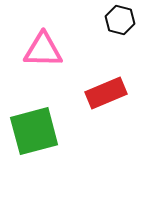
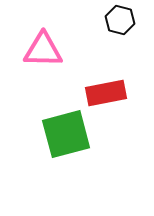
red rectangle: rotated 12 degrees clockwise
green square: moved 32 px right, 3 px down
